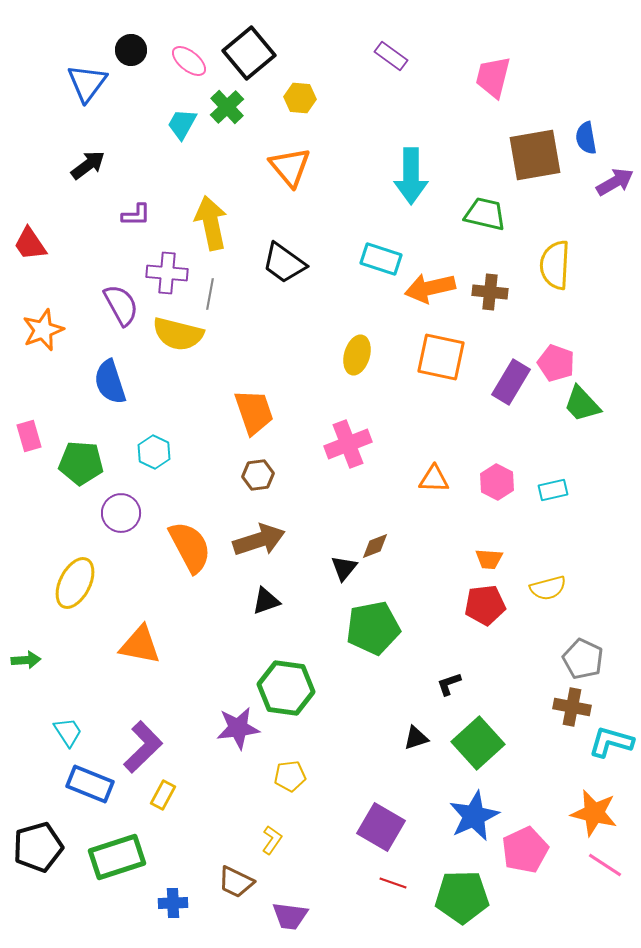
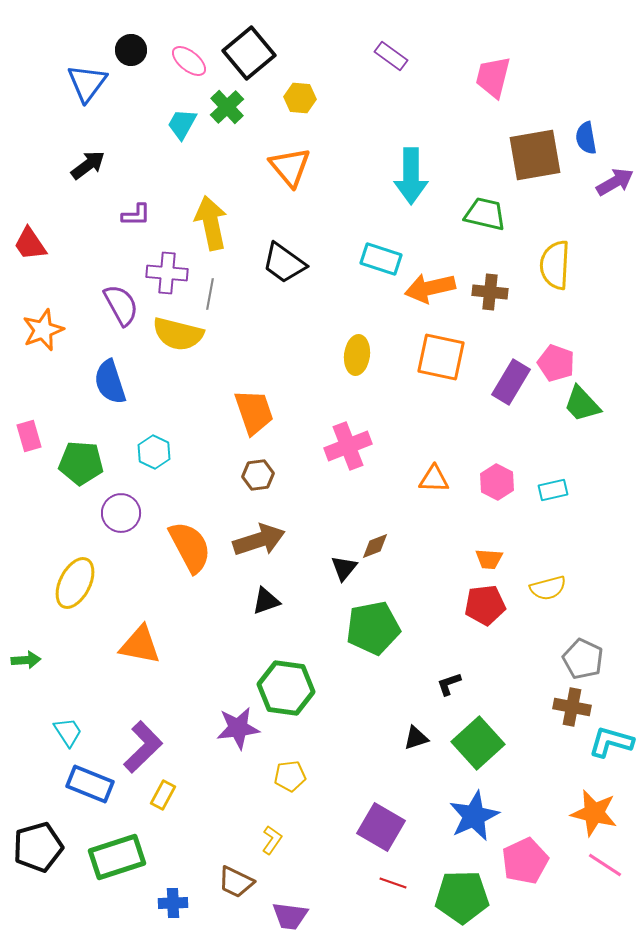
yellow ellipse at (357, 355): rotated 9 degrees counterclockwise
pink cross at (348, 444): moved 2 px down
pink pentagon at (525, 850): moved 11 px down
